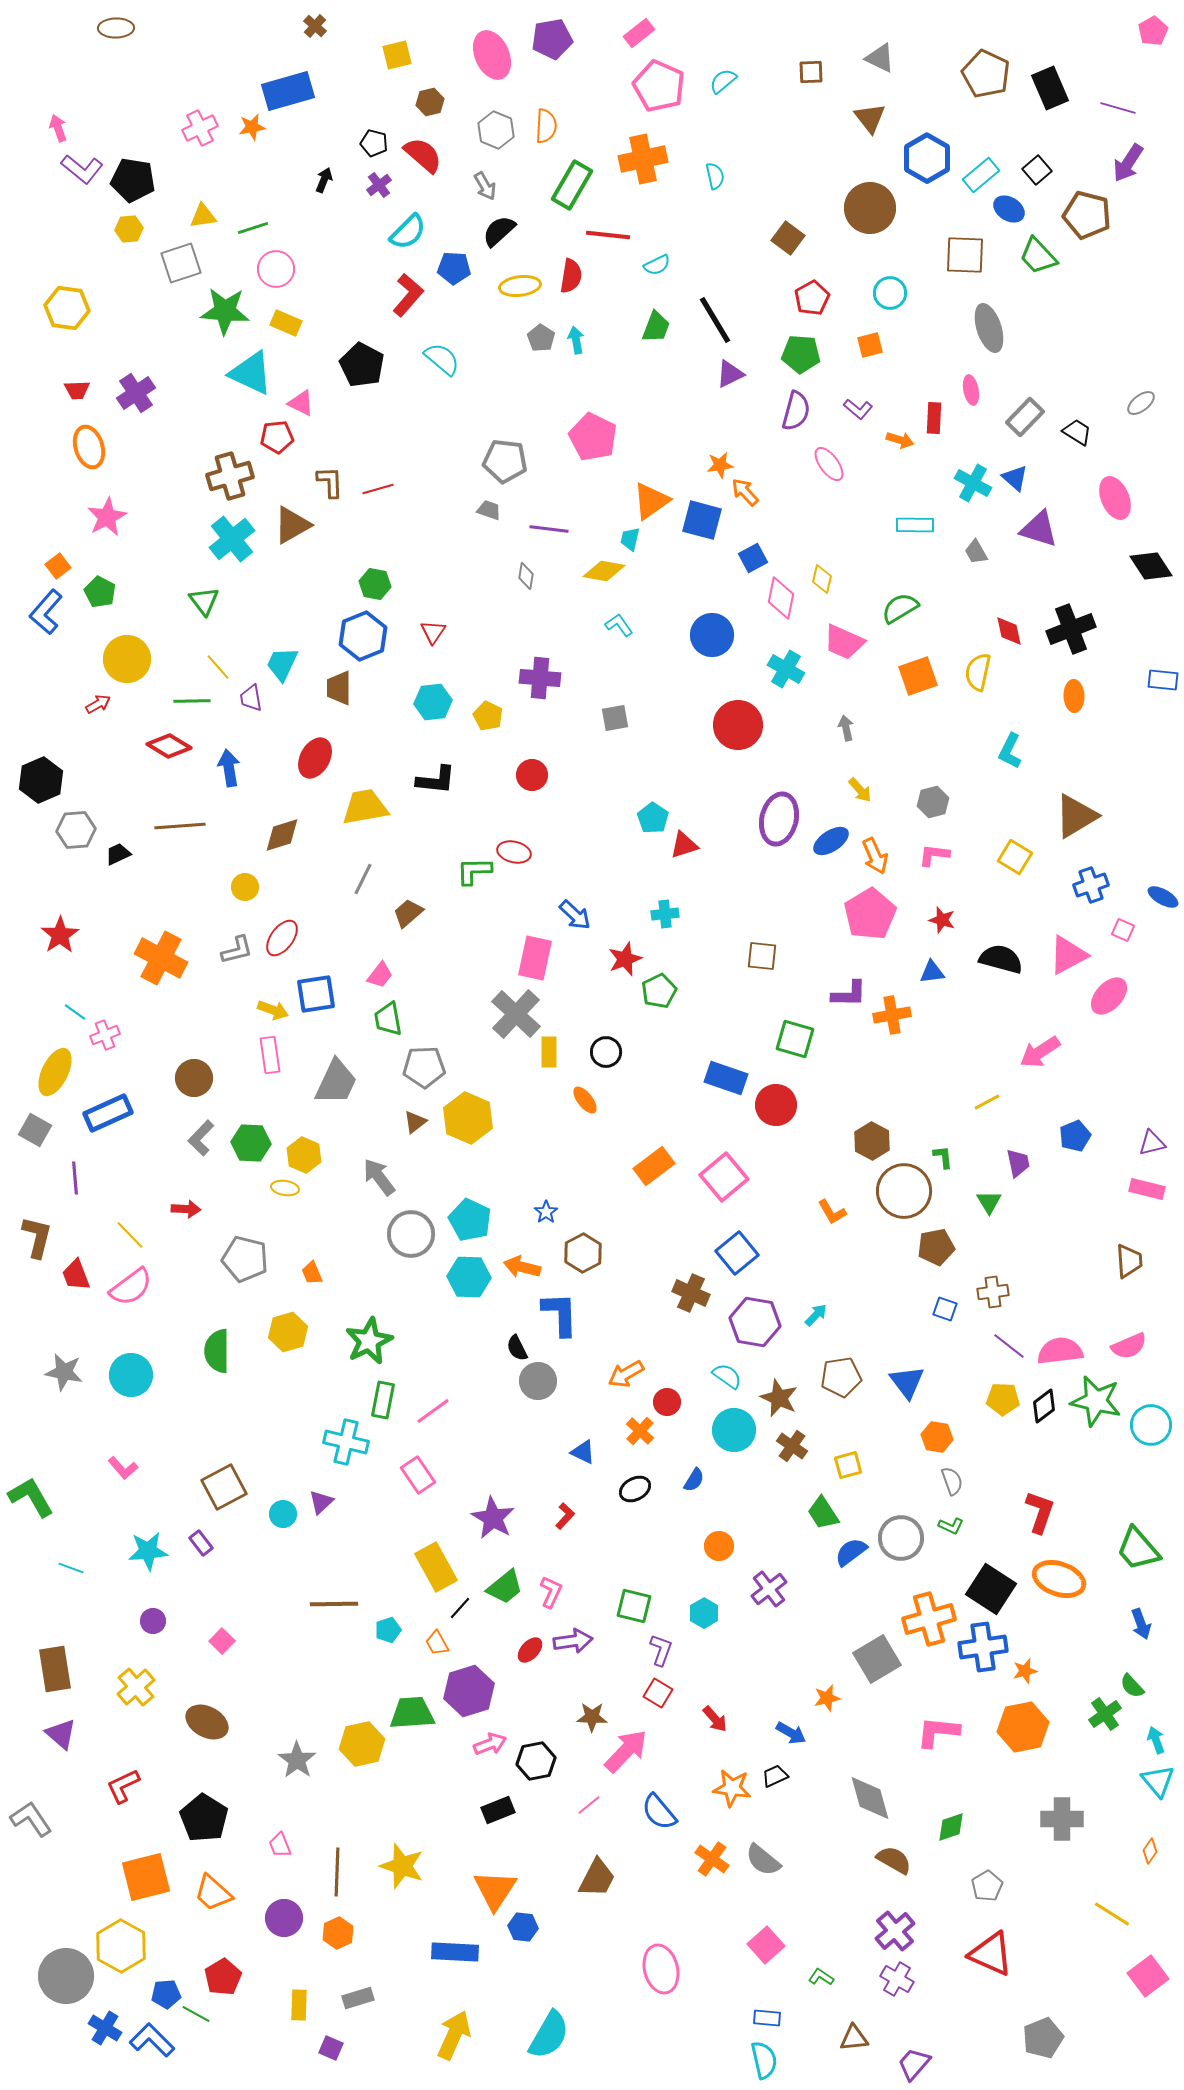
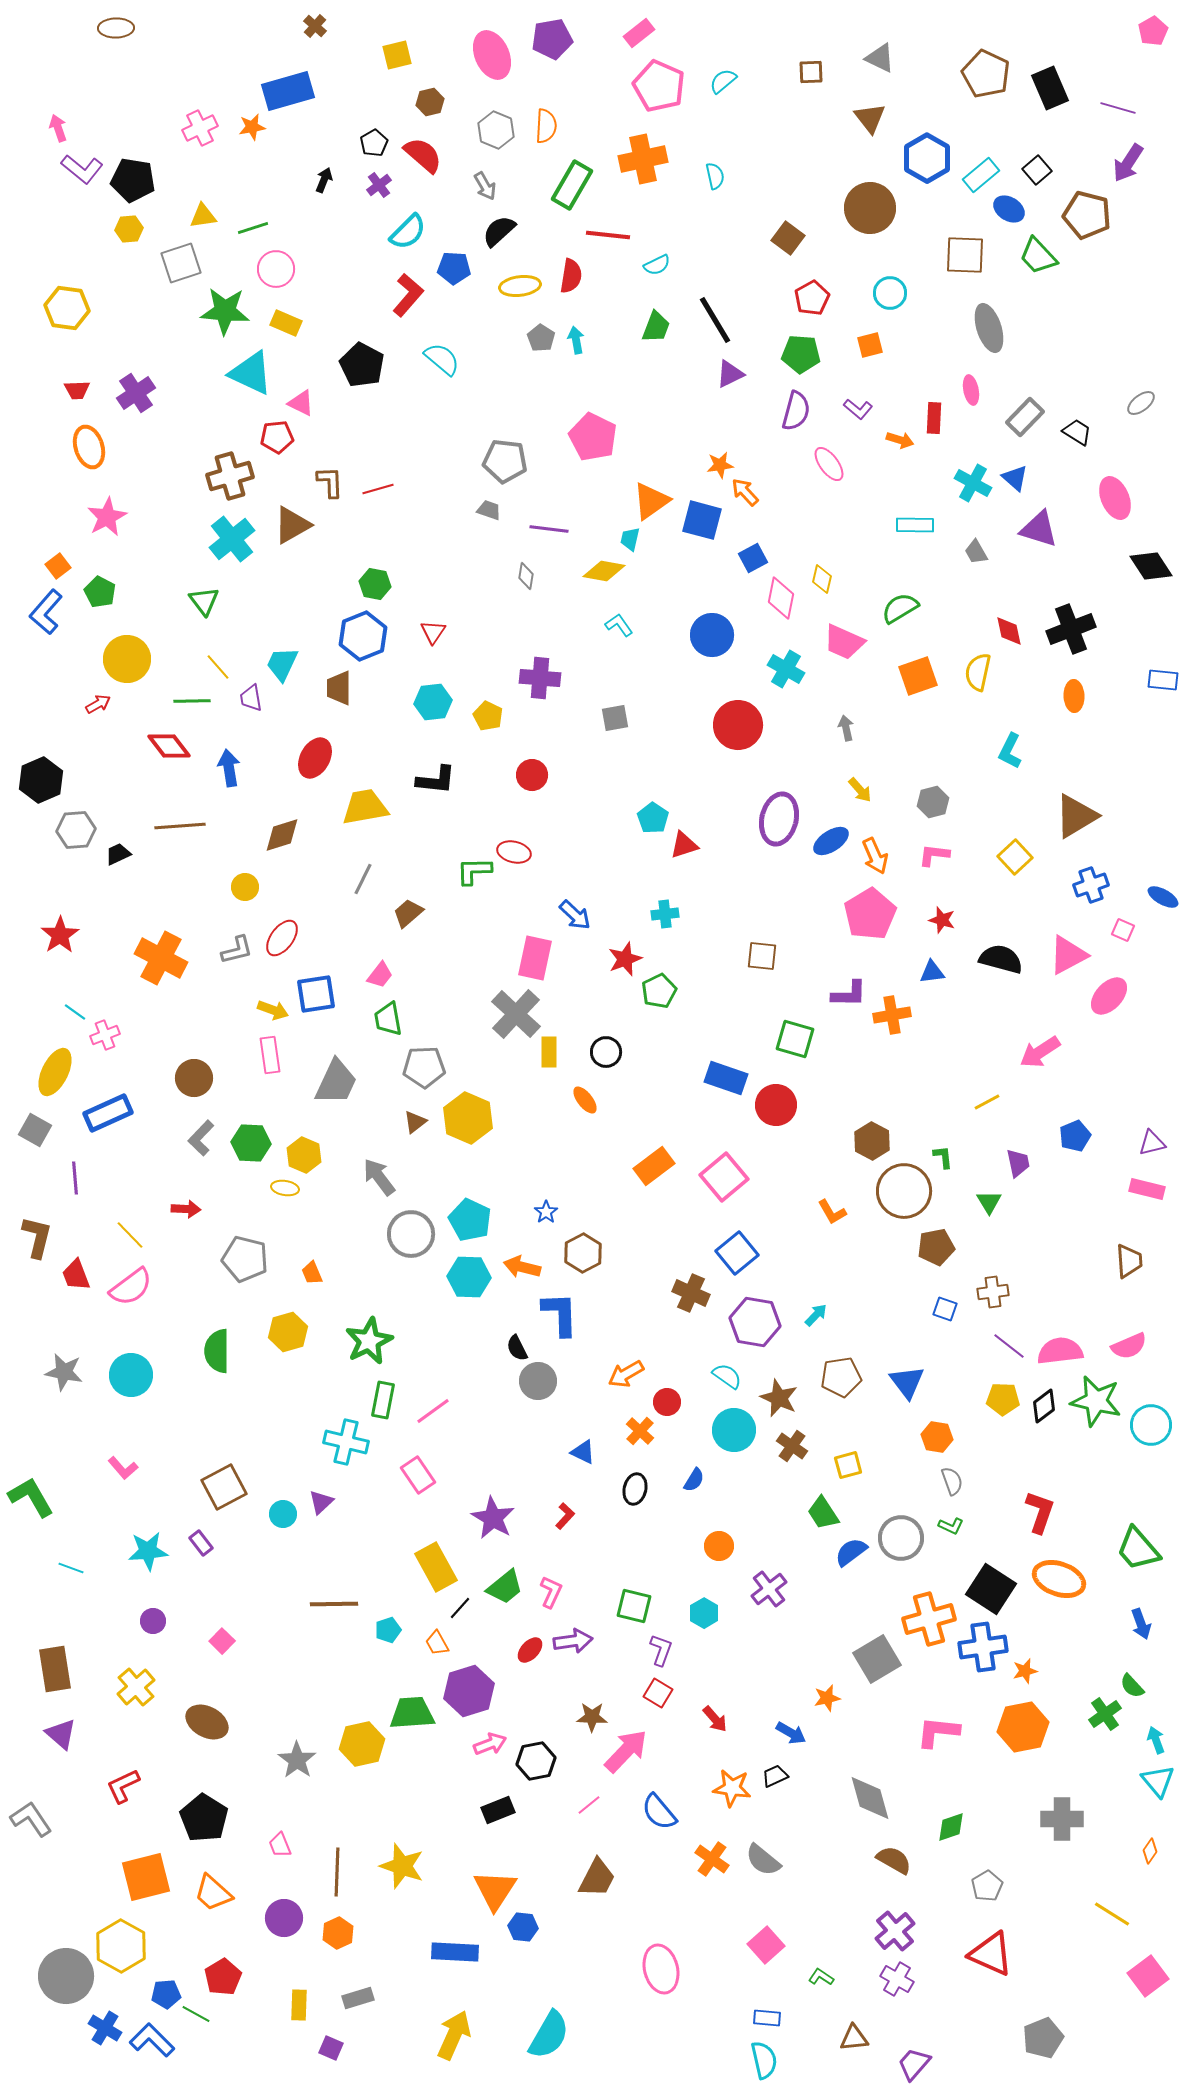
black pentagon at (374, 143): rotated 28 degrees clockwise
red diamond at (169, 746): rotated 21 degrees clockwise
yellow square at (1015, 857): rotated 16 degrees clockwise
black ellipse at (635, 1489): rotated 48 degrees counterclockwise
